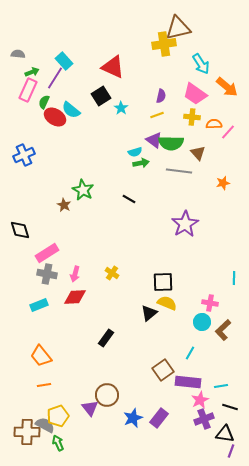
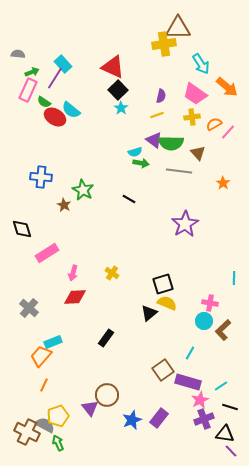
brown triangle at (178, 28): rotated 12 degrees clockwise
cyan rectangle at (64, 61): moved 1 px left, 3 px down
black square at (101, 96): moved 17 px right, 6 px up; rotated 12 degrees counterclockwise
green semicircle at (44, 102): rotated 80 degrees counterclockwise
yellow cross at (192, 117): rotated 14 degrees counterclockwise
orange semicircle at (214, 124): rotated 28 degrees counterclockwise
blue cross at (24, 155): moved 17 px right, 22 px down; rotated 30 degrees clockwise
green arrow at (141, 163): rotated 21 degrees clockwise
orange star at (223, 183): rotated 24 degrees counterclockwise
black diamond at (20, 230): moved 2 px right, 1 px up
gray cross at (47, 274): moved 18 px left, 34 px down; rotated 30 degrees clockwise
pink arrow at (75, 274): moved 2 px left, 1 px up
black square at (163, 282): moved 2 px down; rotated 15 degrees counterclockwise
cyan rectangle at (39, 305): moved 14 px right, 37 px down
cyan circle at (202, 322): moved 2 px right, 1 px up
orange trapezoid at (41, 356): rotated 80 degrees clockwise
purple rectangle at (188, 382): rotated 10 degrees clockwise
orange line at (44, 385): rotated 56 degrees counterclockwise
cyan line at (221, 386): rotated 24 degrees counterclockwise
blue star at (133, 418): moved 1 px left, 2 px down
brown cross at (27, 432): rotated 25 degrees clockwise
purple line at (231, 451): rotated 64 degrees counterclockwise
